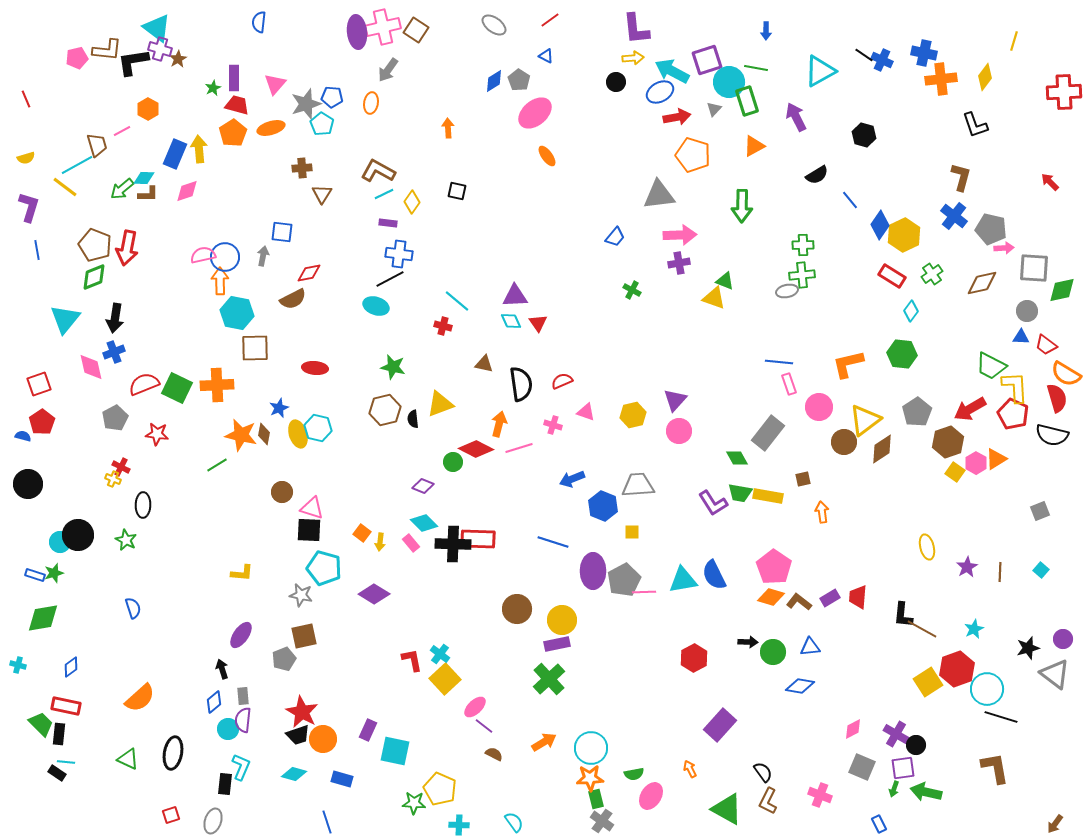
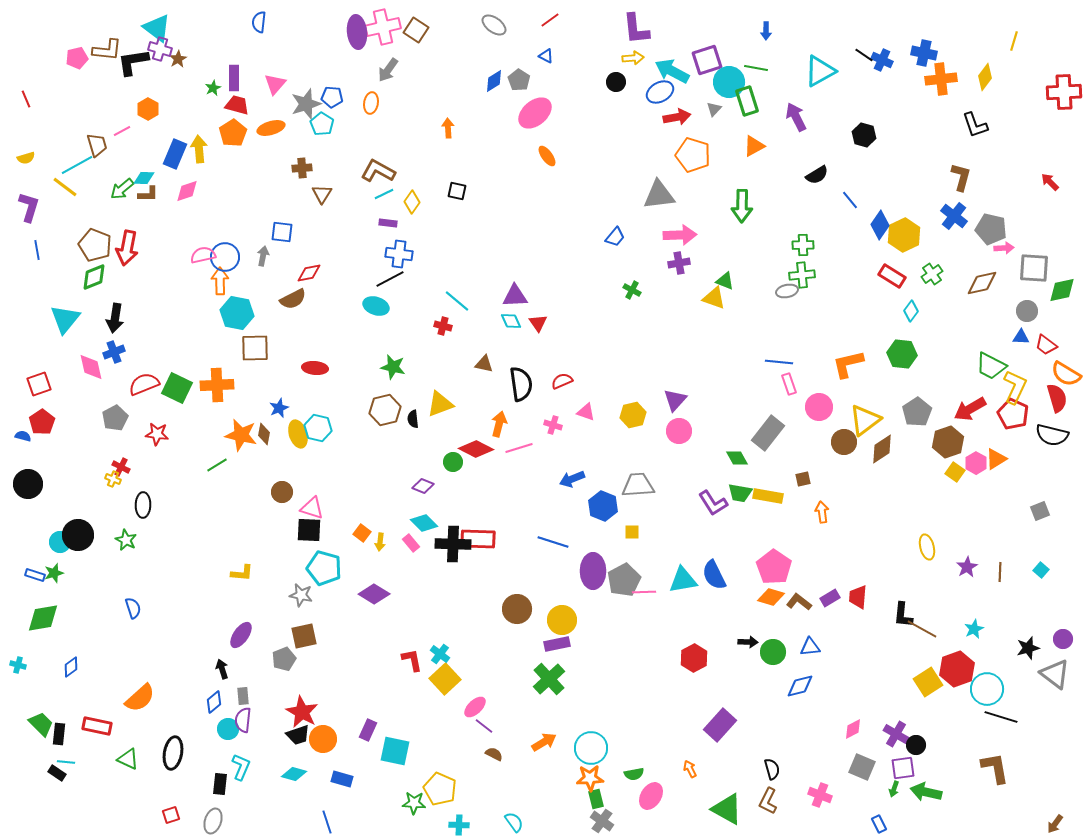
yellow L-shape at (1015, 387): rotated 28 degrees clockwise
blue diamond at (800, 686): rotated 24 degrees counterclockwise
red rectangle at (66, 706): moved 31 px right, 20 px down
black semicircle at (763, 772): moved 9 px right, 3 px up; rotated 20 degrees clockwise
black rectangle at (225, 784): moved 5 px left
